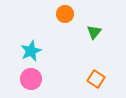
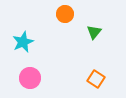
cyan star: moved 8 px left, 9 px up
pink circle: moved 1 px left, 1 px up
